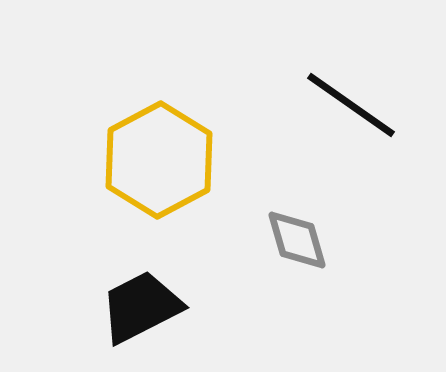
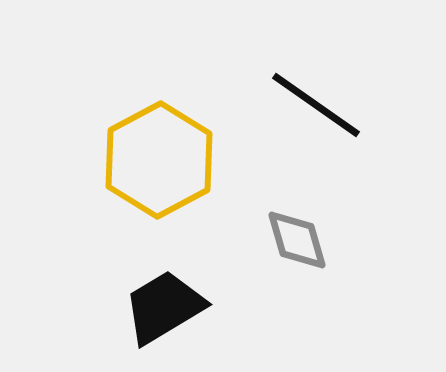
black line: moved 35 px left
black trapezoid: moved 23 px right; rotated 4 degrees counterclockwise
